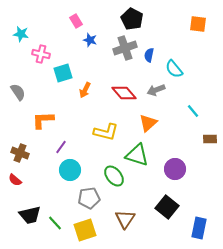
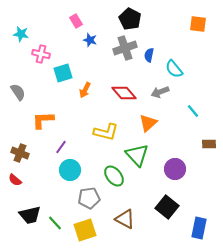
black pentagon: moved 2 px left
gray arrow: moved 4 px right, 2 px down
brown rectangle: moved 1 px left, 5 px down
green triangle: rotated 30 degrees clockwise
brown triangle: rotated 35 degrees counterclockwise
